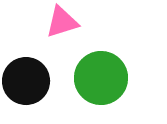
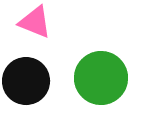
pink triangle: moved 27 px left; rotated 39 degrees clockwise
